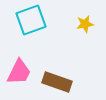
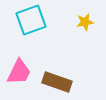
yellow star: moved 2 px up
